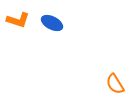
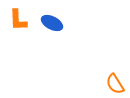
orange L-shape: rotated 70 degrees clockwise
